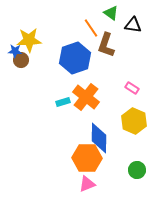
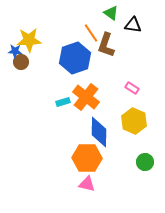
orange line: moved 5 px down
brown circle: moved 2 px down
blue diamond: moved 6 px up
green circle: moved 8 px right, 8 px up
pink triangle: rotated 36 degrees clockwise
